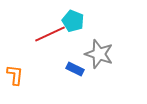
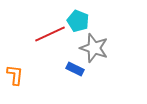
cyan pentagon: moved 5 px right
gray star: moved 5 px left, 6 px up
